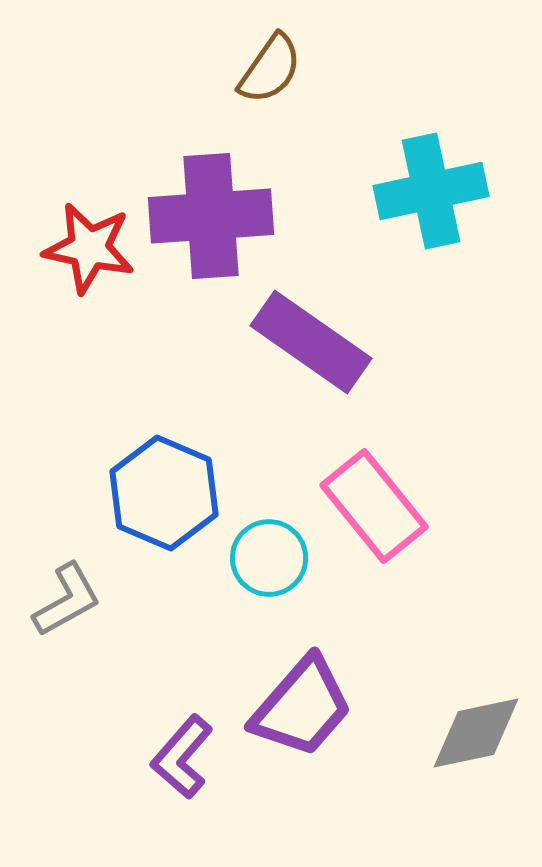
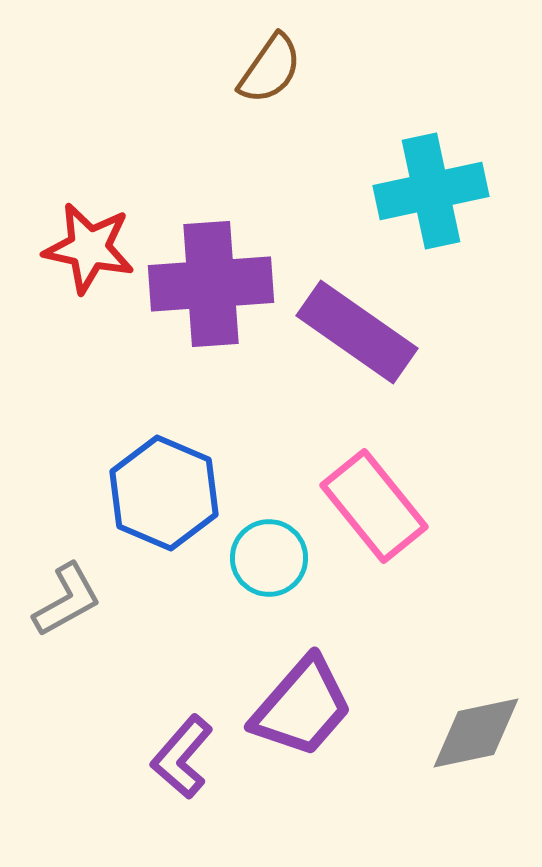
purple cross: moved 68 px down
purple rectangle: moved 46 px right, 10 px up
